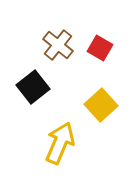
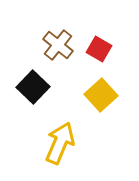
red square: moved 1 px left, 1 px down
black square: rotated 8 degrees counterclockwise
yellow square: moved 10 px up
